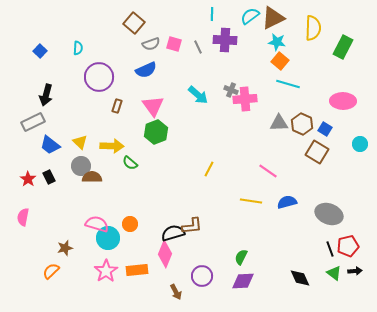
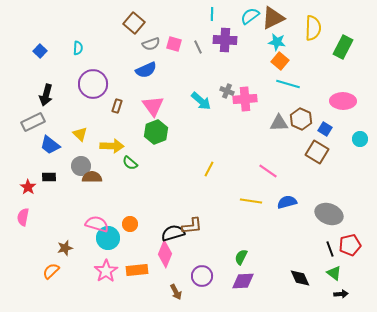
purple circle at (99, 77): moved 6 px left, 7 px down
gray cross at (231, 90): moved 4 px left, 1 px down
cyan arrow at (198, 95): moved 3 px right, 6 px down
brown hexagon at (302, 124): moved 1 px left, 5 px up
yellow triangle at (80, 142): moved 8 px up
cyan circle at (360, 144): moved 5 px up
black rectangle at (49, 177): rotated 64 degrees counterclockwise
red star at (28, 179): moved 8 px down
red pentagon at (348, 246): moved 2 px right, 1 px up
black arrow at (355, 271): moved 14 px left, 23 px down
